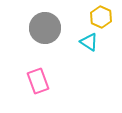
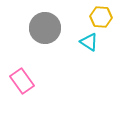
yellow hexagon: rotated 20 degrees counterclockwise
pink rectangle: moved 16 px left; rotated 15 degrees counterclockwise
